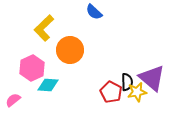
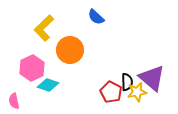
blue semicircle: moved 2 px right, 5 px down
cyan diamond: rotated 15 degrees clockwise
pink semicircle: moved 1 px right, 1 px down; rotated 63 degrees counterclockwise
